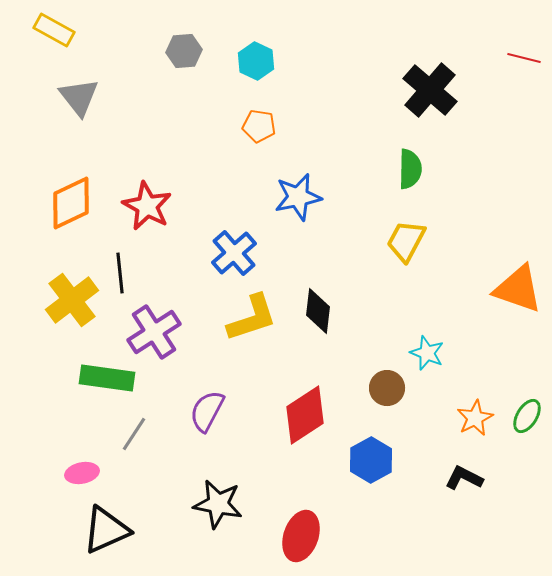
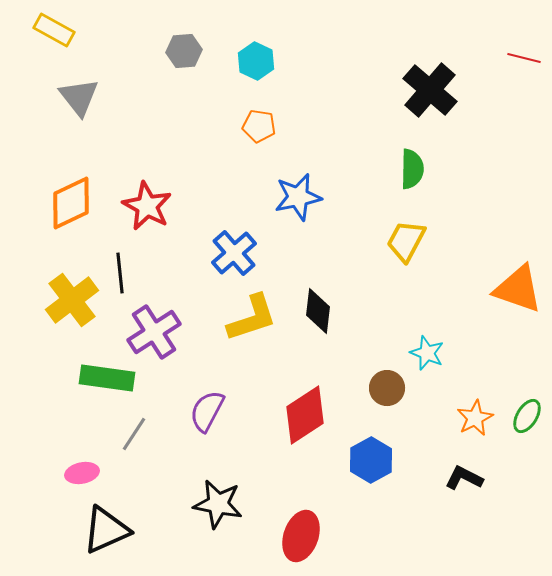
green semicircle: moved 2 px right
